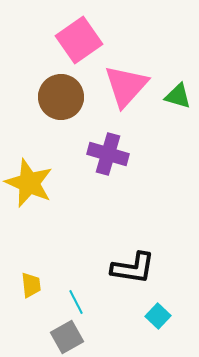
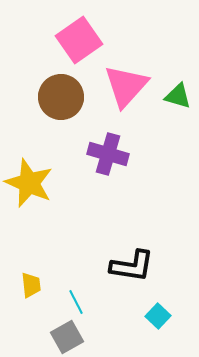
black L-shape: moved 1 px left, 2 px up
